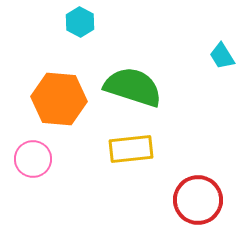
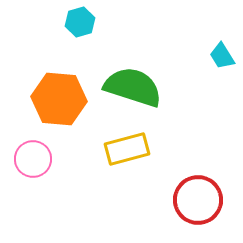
cyan hexagon: rotated 16 degrees clockwise
yellow rectangle: moved 4 px left; rotated 9 degrees counterclockwise
